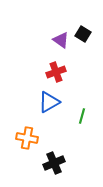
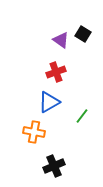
green line: rotated 21 degrees clockwise
orange cross: moved 7 px right, 6 px up
black cross: moved 3 px down
